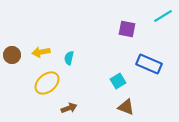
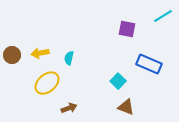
yellow arrow: moved 1 px left, 1 px down
cyan square: rotated 14 degrees counterclockwise
